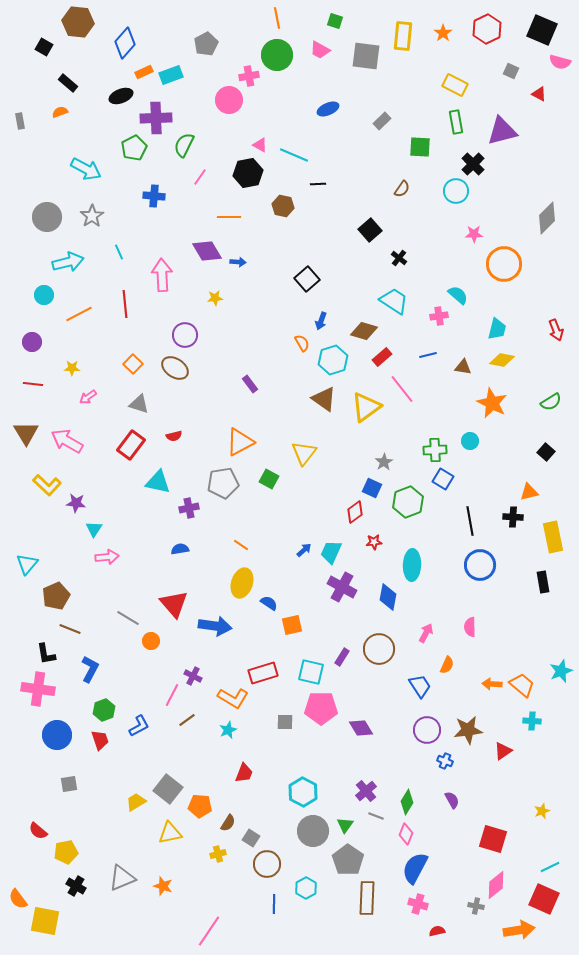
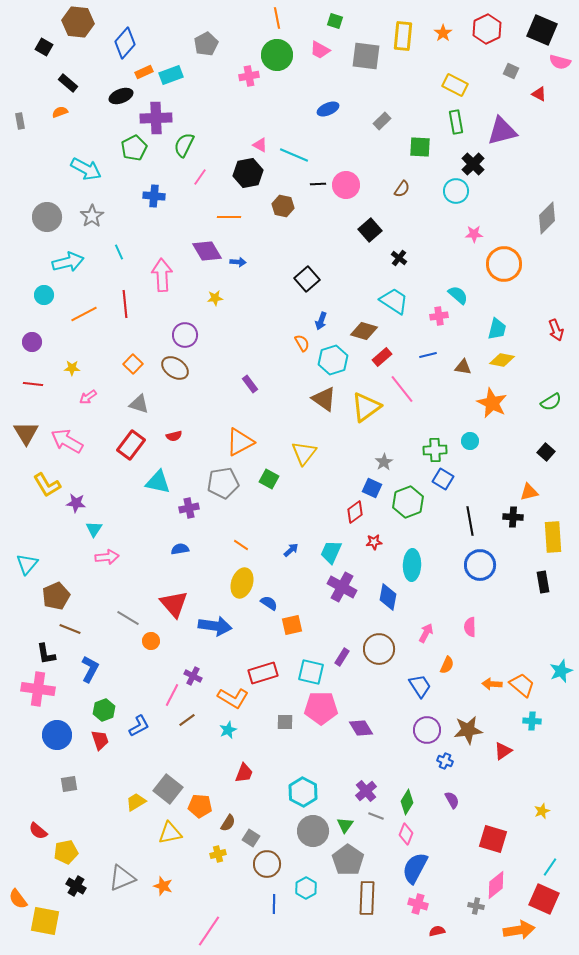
pink circle at (229, 100): moved 117 px right, 85 px down
orange line at (79, 314): moved 5 px right
yellow L-shape at (47, 485): rotated 16 degrees clockwise
yellow rectangle at (553, 537): rotated 8 degrees clockwise
blue arrow at (304, 550): moved 13 px left
cyan line at (550, 867): rotated 30 degrees counterclockwise
